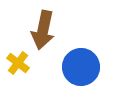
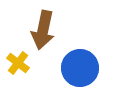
blue circle: moved 1 px left, 1 px down
